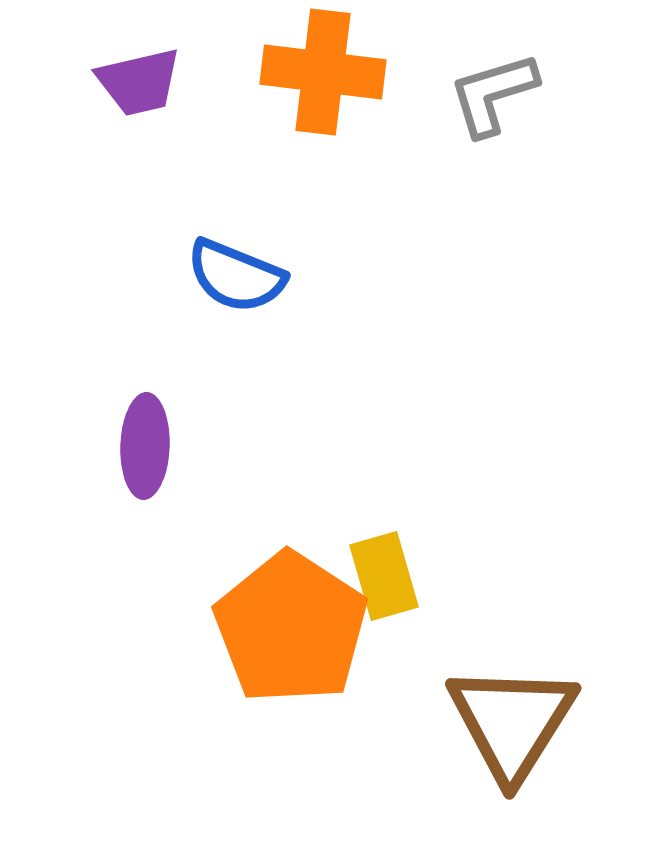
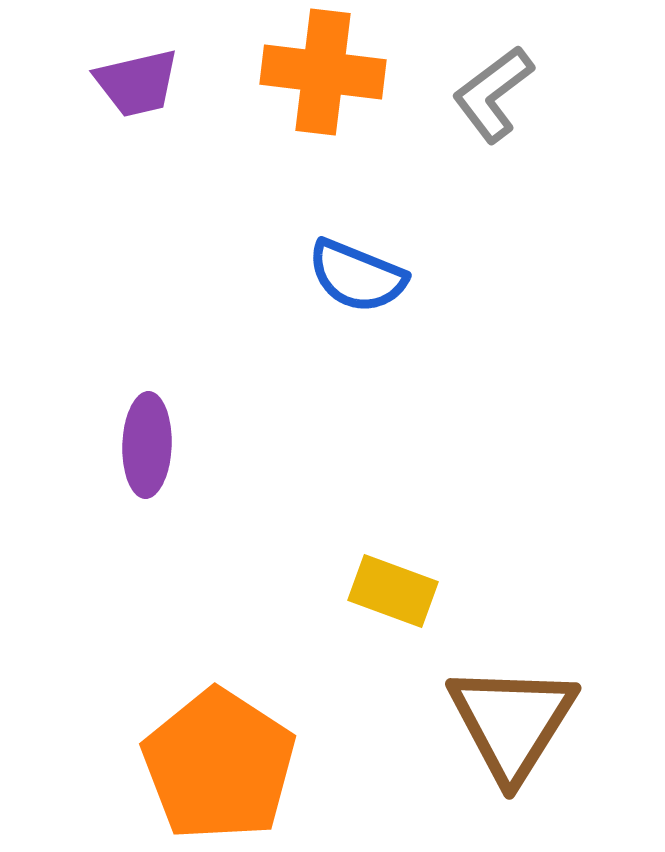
purple trapezoid: moved 2 px left, 1 px down
gray L-shape: rotated 20 degrees counterclockwise
blue semicircle: moved 121 px right
purple ellipse: moved 2 px right, 1 px up
yellow rectangle: moved 9 px right, 15 px down; rotated 54 degrees counterclockwise
orange pentagon: moved 72 px left, 137 px down
